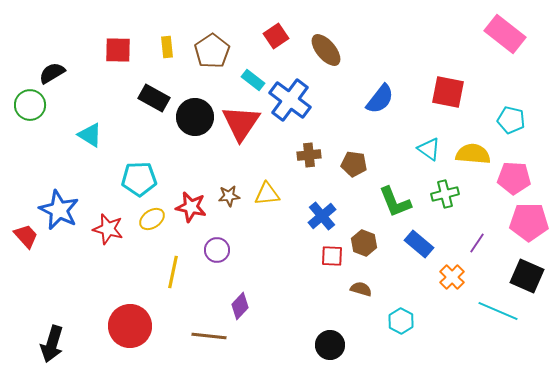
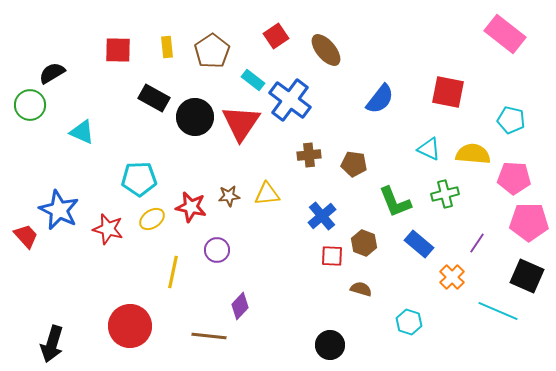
cyan triangle at (90, 135): moved 8 px left, 3 px up; rotated 8 degrees counterclockwise
cyan triangle at (429, 149): rotated 10 degrees counterclockwise
cyan hexagon at (401, 321): moved 8 px right, 1 px down; rotated 10 degrees counterclockwise
